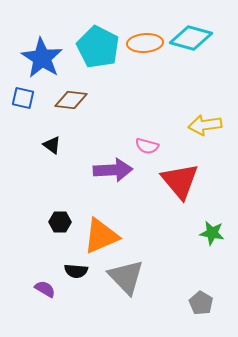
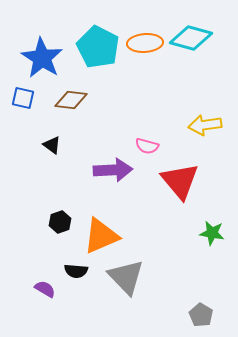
black hexagon: rotated 20 degrees counterclockwise
gray pentagon: moved 12 px down
